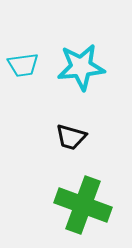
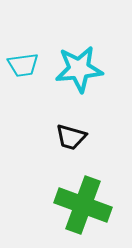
cyan star: moved 2 px left, 2 px down
